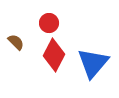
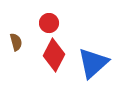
brown semicircle: rotated 30 degrees clockwise
blue triangle: rotated 8 degrees clockwise
